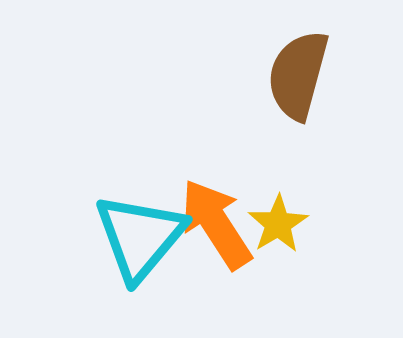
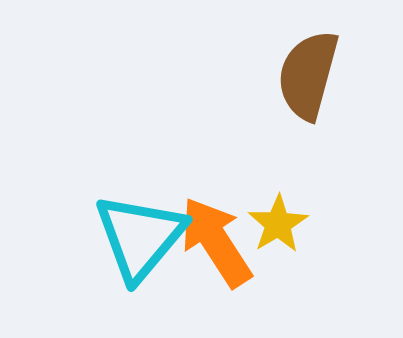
brown semicircle: moved 10 px right
orange arrow: moved 18 px down
